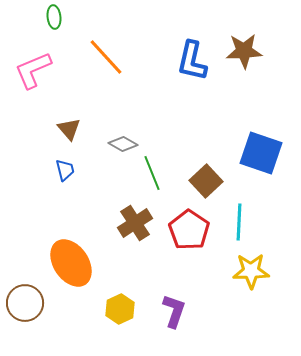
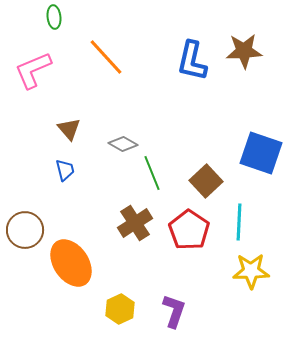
brown circle: moved 73 px up
